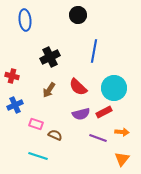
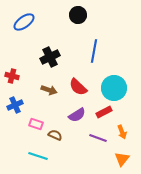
blue ellipse: moved 1 px left, 2 px down; rotated 60 degrees clockwise
brown arrow: rotated 105 degrees counterclockwise
purple semicircle: moved 4 px left, 1 px down; rotated 18 degrees counterclockwise
orange arrow: rotated 64 degrees clockwise
